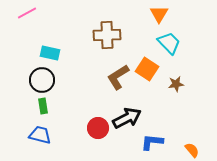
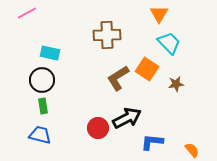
brown L-shape: moved 1 px down
